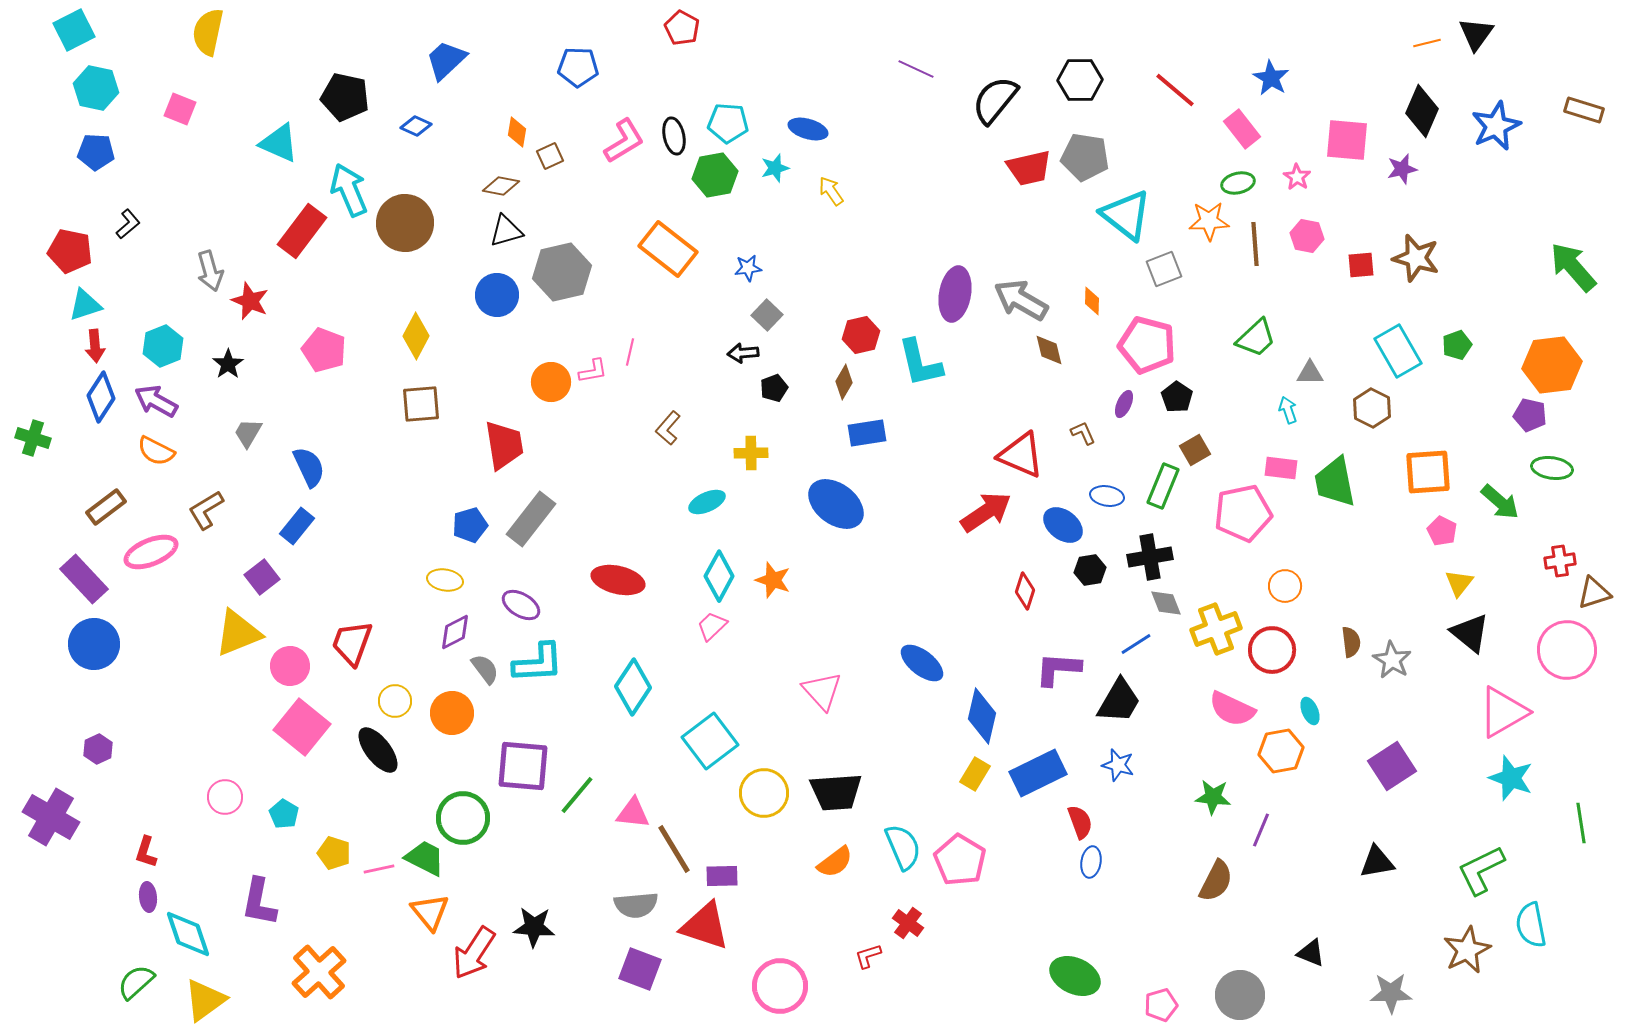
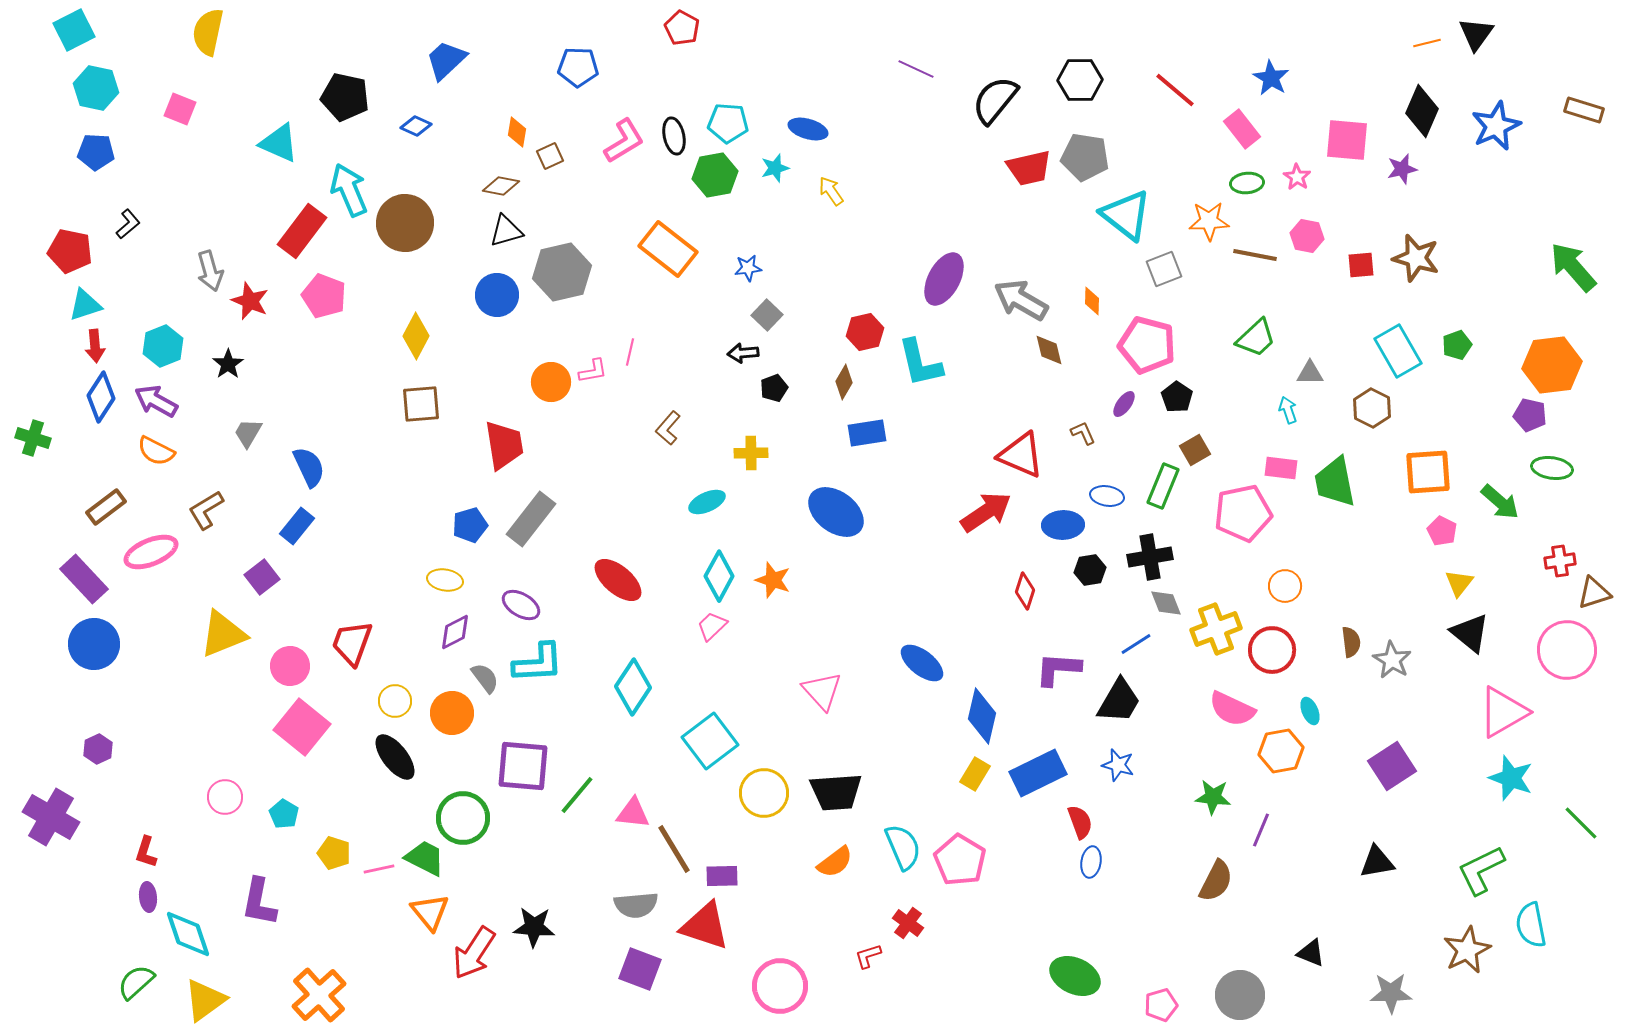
green ellipse at (1238, 183): moved 9 px right; rotated 8 degrees clockwise
brown line at (1255, 244): moved 11 px down; rotated 75 degrees counterclockwise
purple ellipse at (955, 294): moved 11 px left, 15 px up; rotated 18 degrees clockwise
red hexagon at (861, 335): moved 4 px right, 3 px up
pink pentagon at (324, 350): moved 54 px up
purple ellipse at (1124, 404): rotated 12 degrees clockwise
blue ellipse at (836, 504): moved 8 px down
blue ellipse at (1063, 525): rotated 39 degrees counterclockwise
red ellipse at (618, 580): rotated 27 degrees clockwise
yellow triangle at (238, 633): moved 15 px left, 1 px down
gray semicircle at (485, 669): moved 9 px down
black ellipse at (378, 750): moved 17 px right, 7 px down
green line at (1581, 823): rotated 36 degrees counterclockwise
orange cross at (319, 972): moved 23 px down
